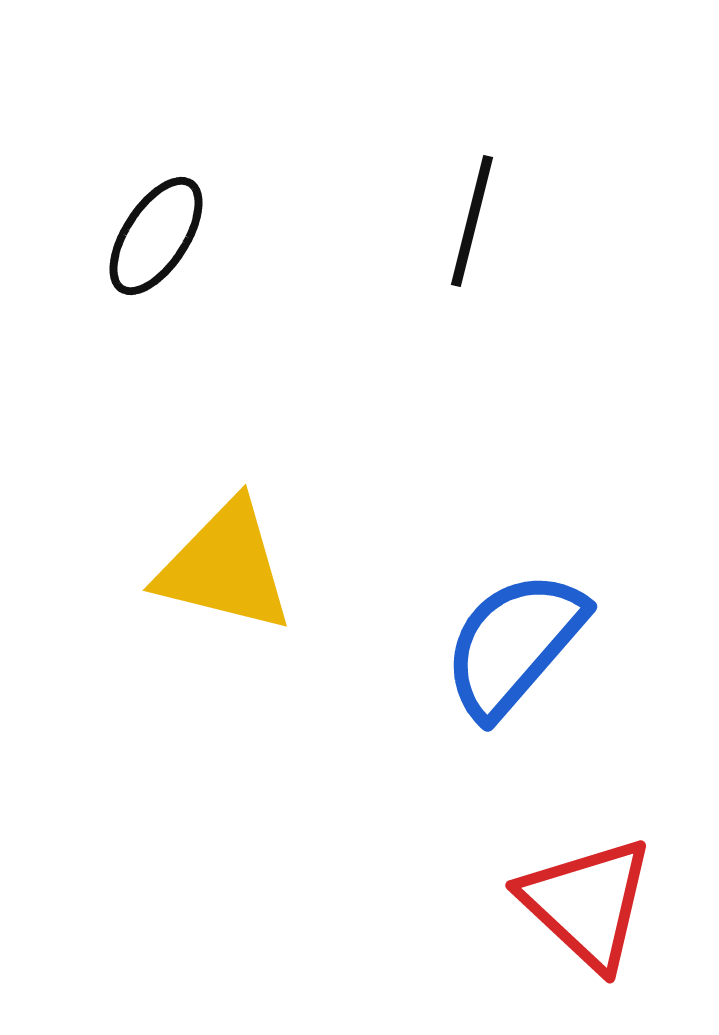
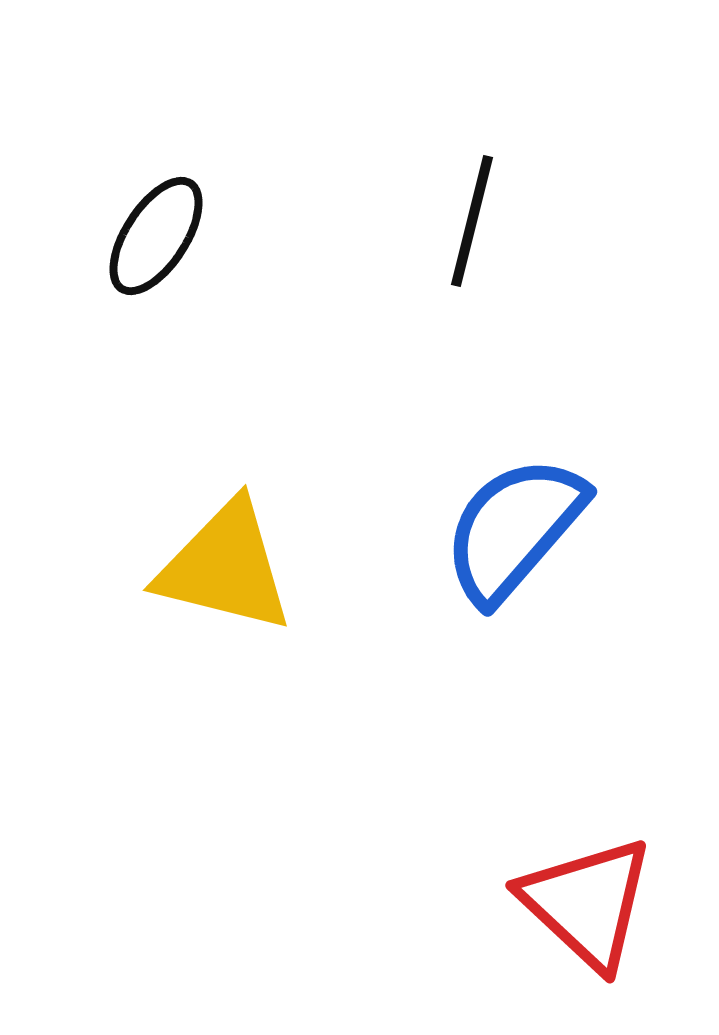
blue semicircle: moved 115 px up
